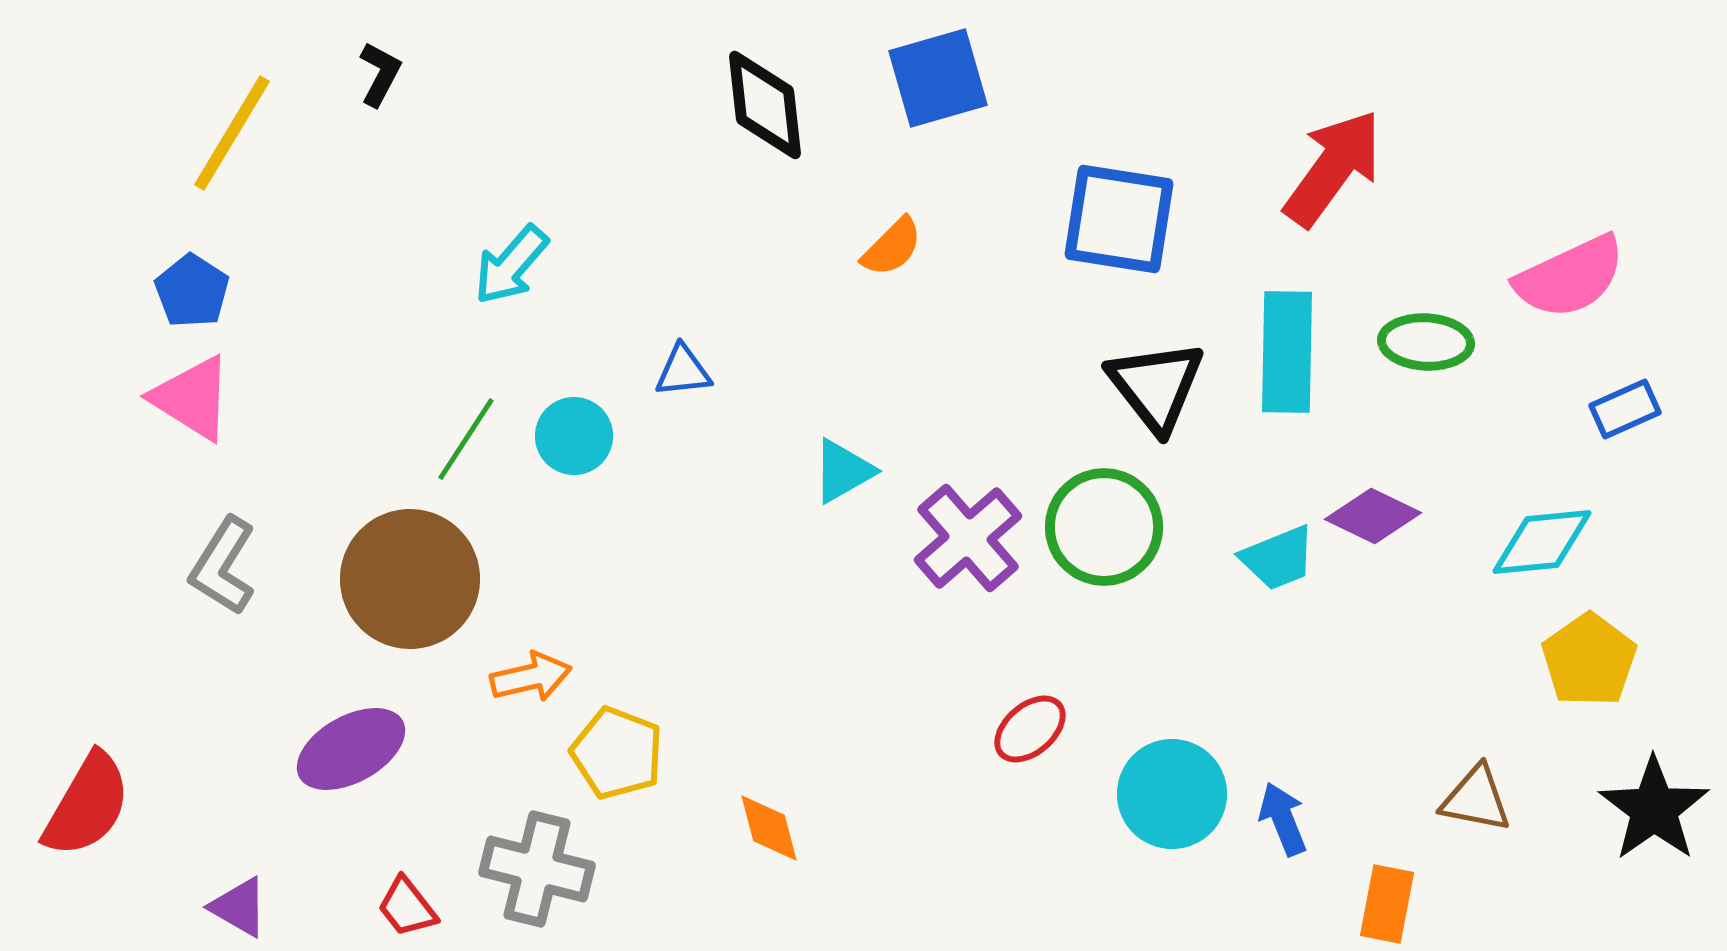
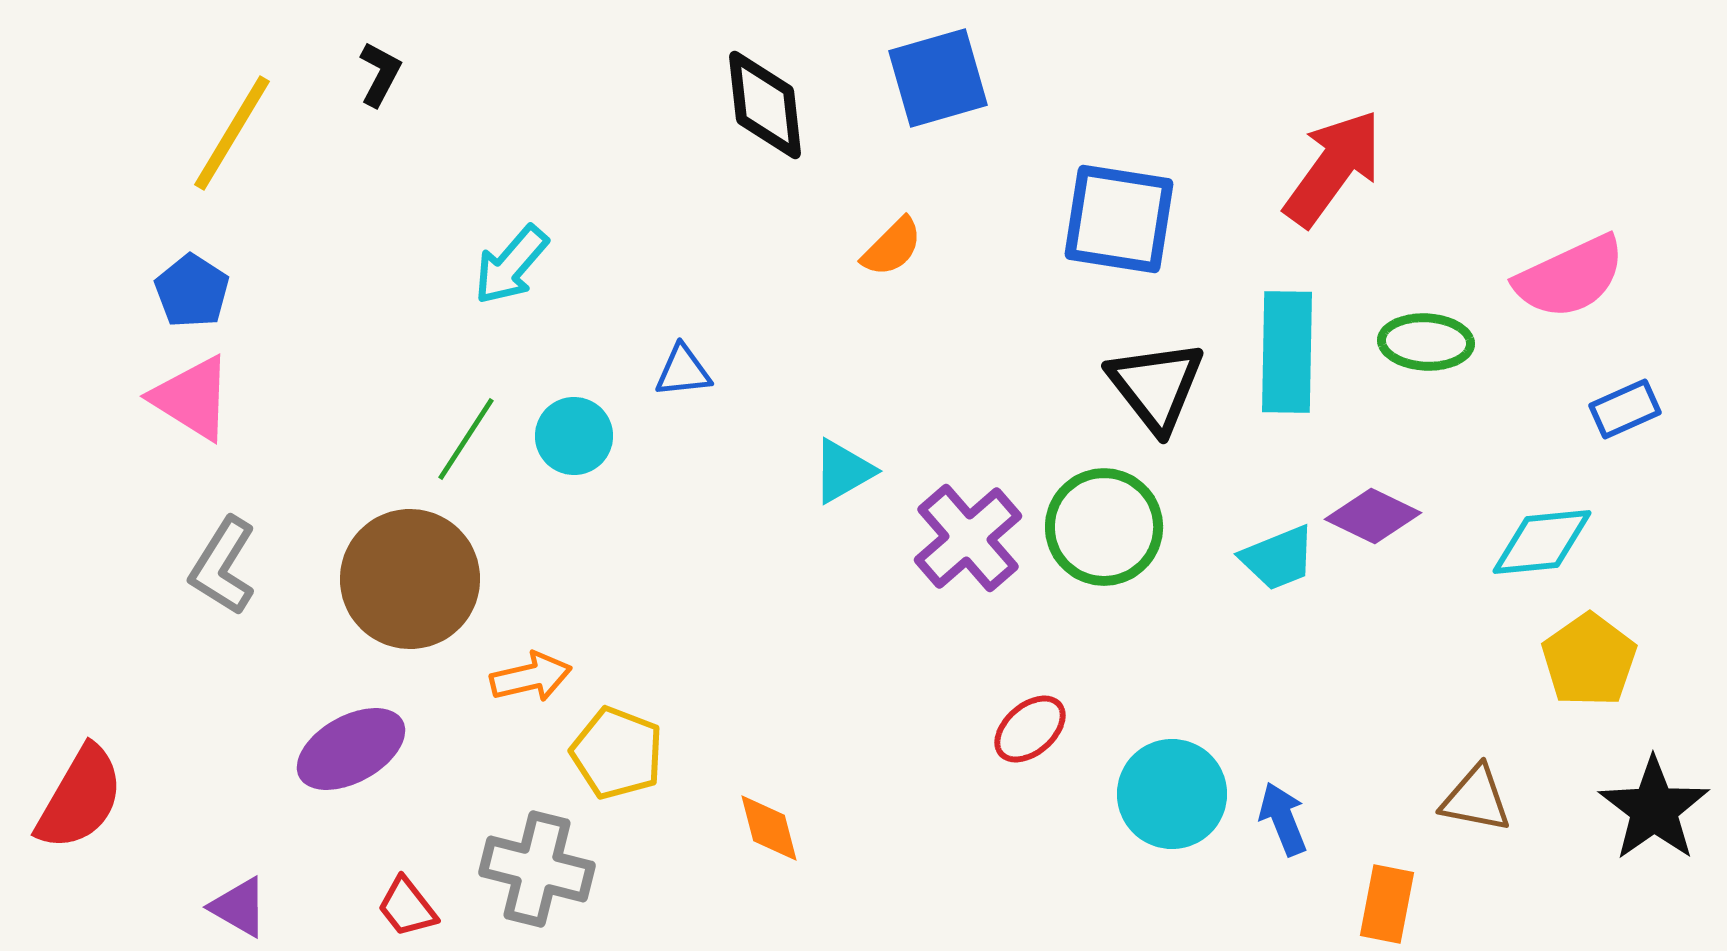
red semicircle at (87, 805): moved 7 px left, 7 px up
